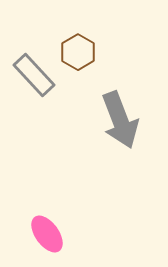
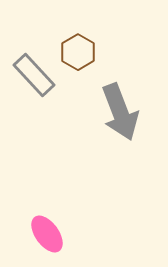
gray arrow: moved 8 px up
